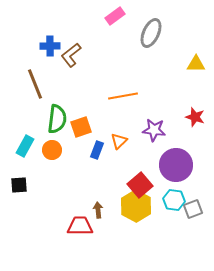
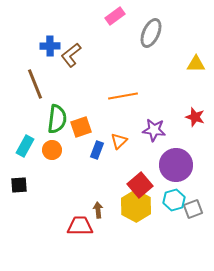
cyan hexagon: rotated 25 degrees counterclockwise
